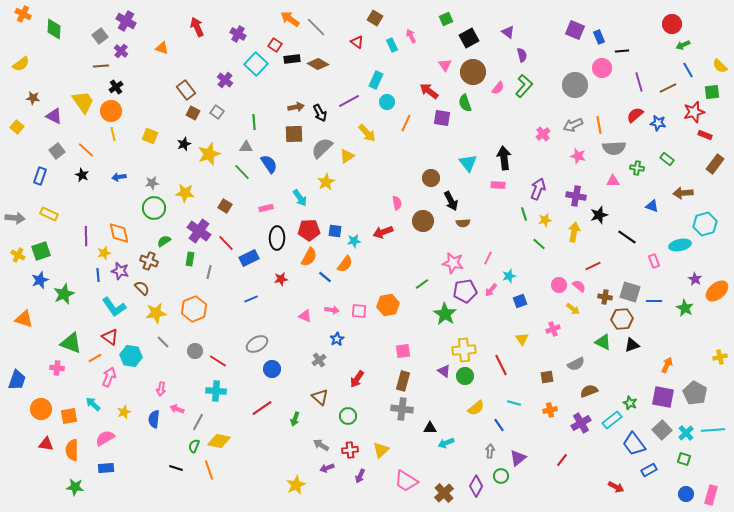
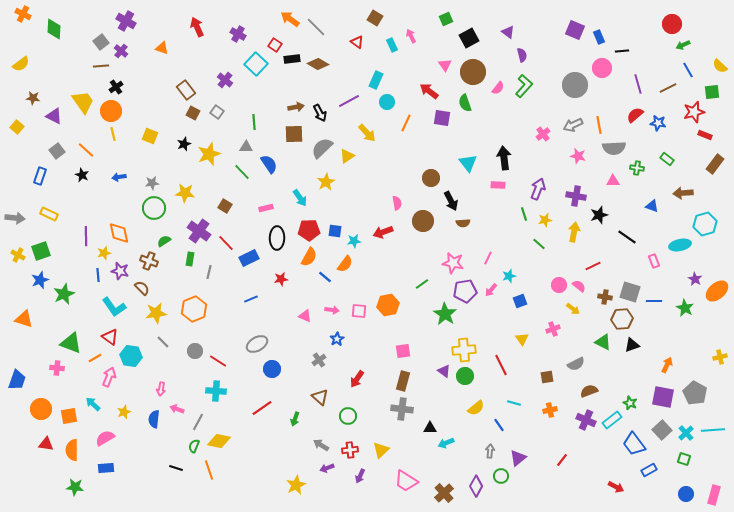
gray square at (100, 36): moved 1 px right, 6 px down
purple line at (639, 82): moved 1 px left, 2 px down
purple cross at (581, 423): moved 5 px right, 3 px up; rotated 36 degrees counterclockwise
pink rectangle at (711, 495): moved 3 px right
